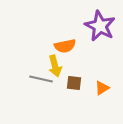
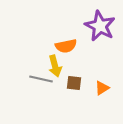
orange semicircle: moved 1 px right
